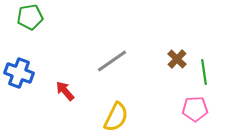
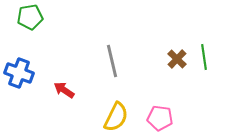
gray line: rotated 68 degrees counterclockwise
green line: moved 15 px up
red arrow: moved 1 px left, 1 px up; rotated 15 degrees counterclockwise
pink pentagon: moved 35 px left, 9 px down; rotated 10 degrees clockwise
